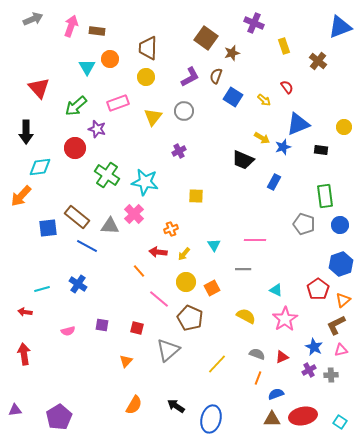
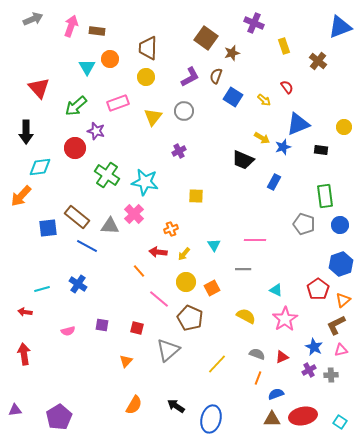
purple star at (97, 129): moved 1 px left, 2 px down
